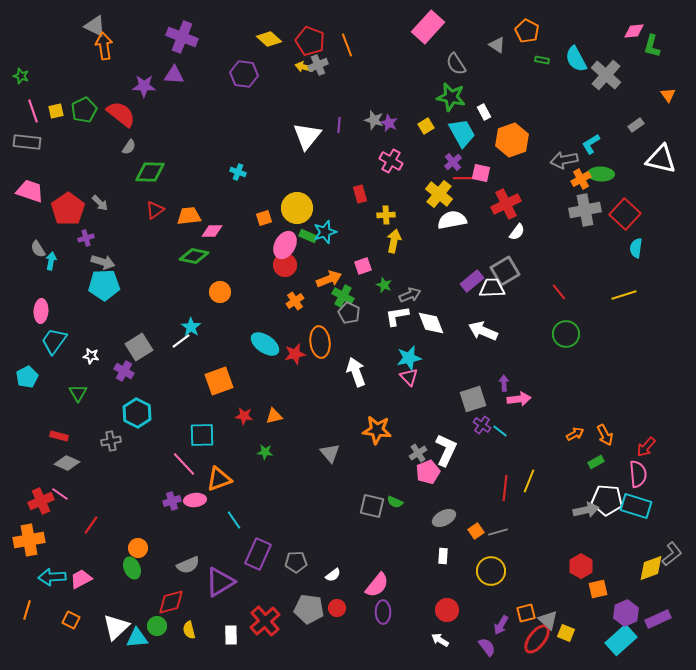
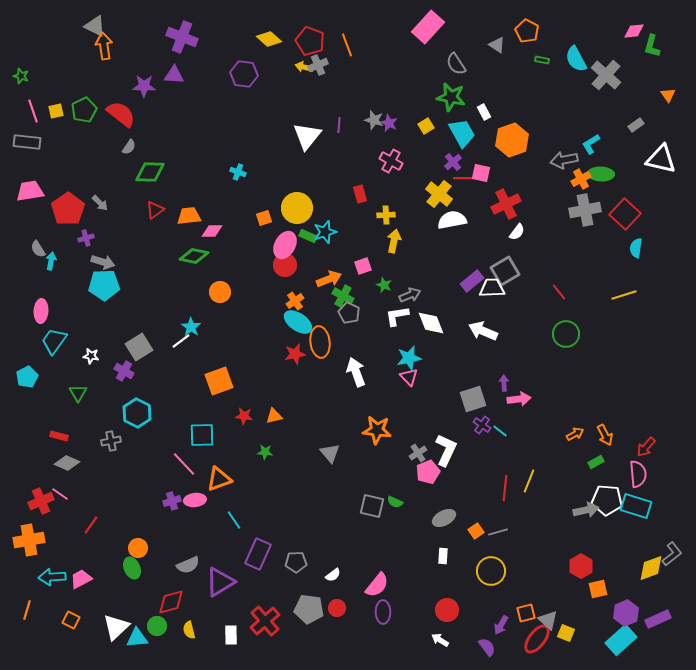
pink trapezoid at (30, 191): rotated 28 degrees counterclockwise
cyan ellipse at (265, 344): moved 33 px right, 22 px up
